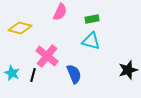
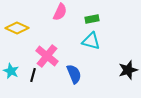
yellow diamond: moved 3 px left; rotated 10 degrees clockwise
cyan star: moved 1 px left, 2 px up
